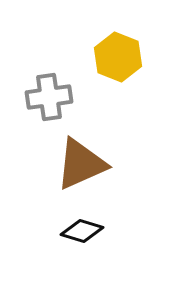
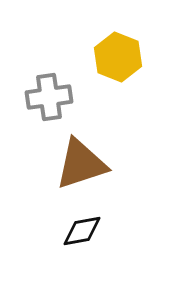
brown triangle: rotated 6 degrees clockwise
black diamond: rotated 27 degrees counterclockwise
